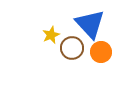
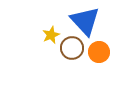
blue triangle: moved 5 px left, 3 px up
orange circle: moved 2 px left
